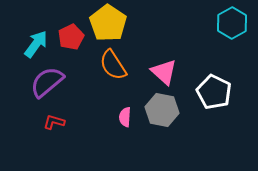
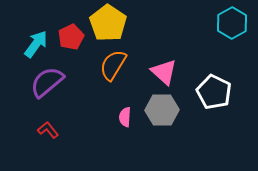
orange semicircle: rotated 64 degrees clockwise
gray hexagon: rotated 12 degrees counterclockwise
red L-shape: moved 6 px left, 8 px down; rotated 35 degrees clockwise
